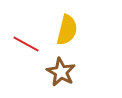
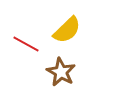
yellow semicircle: rotated 32 degrees clockwise
